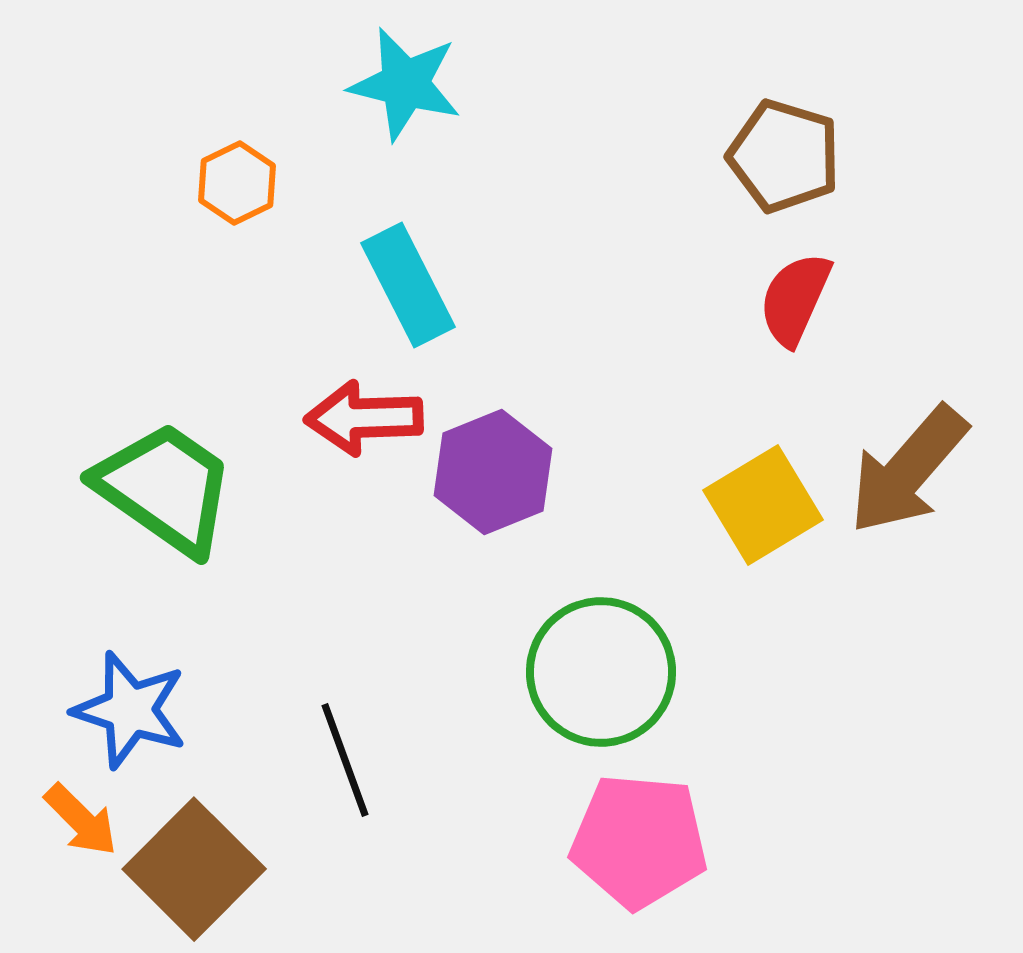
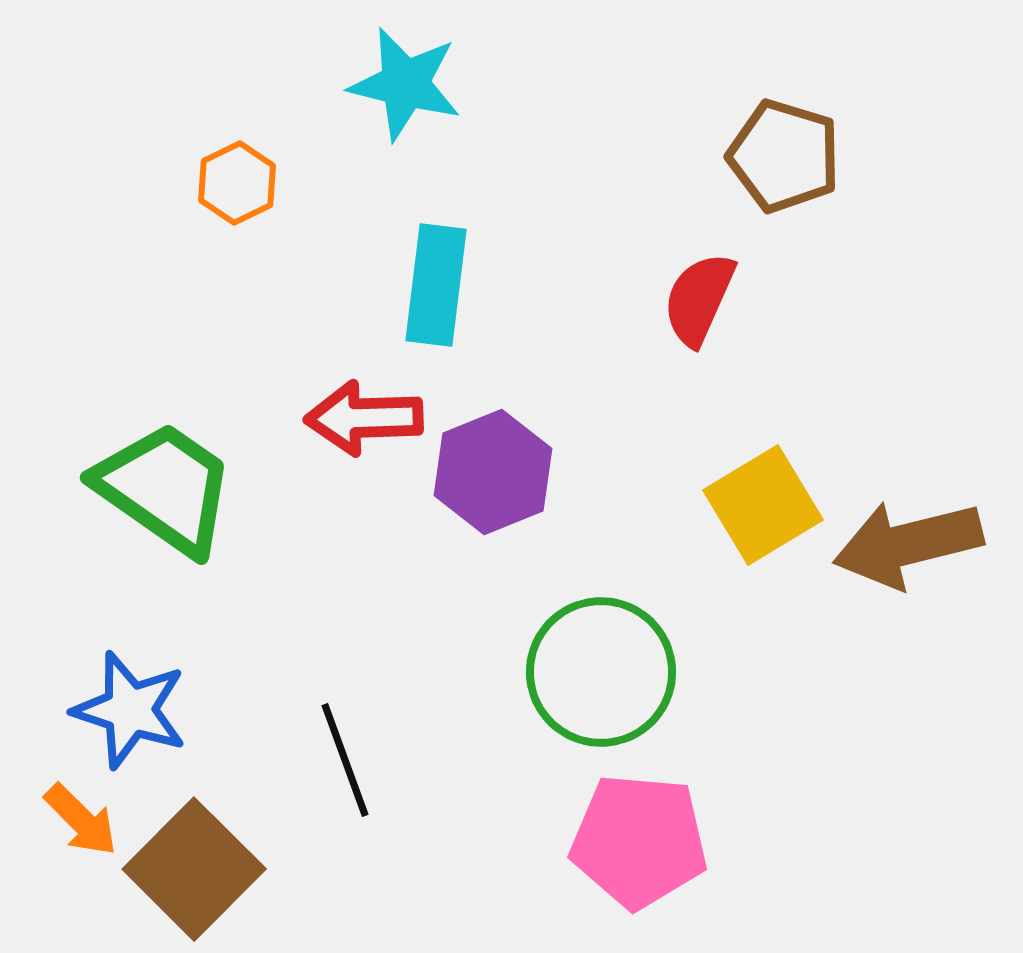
cyan rectangle: moved 28 px right; rotated 34 degrees clockwise
red semicircle: moved 96 px left
brown arrow: moved 74 px down; rotated 35 degrees clockwise
